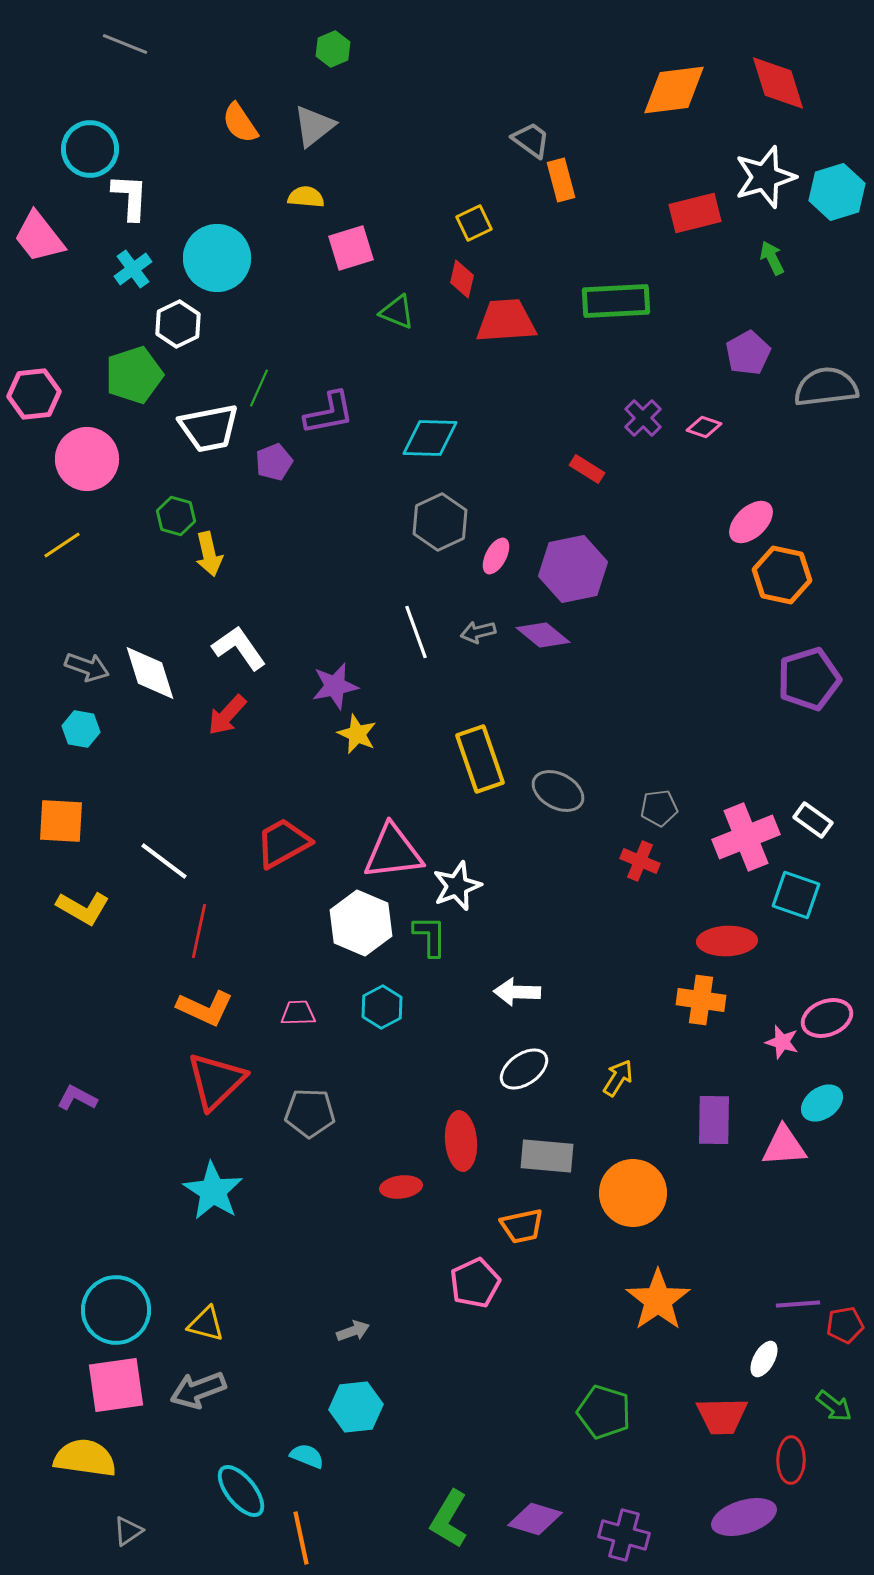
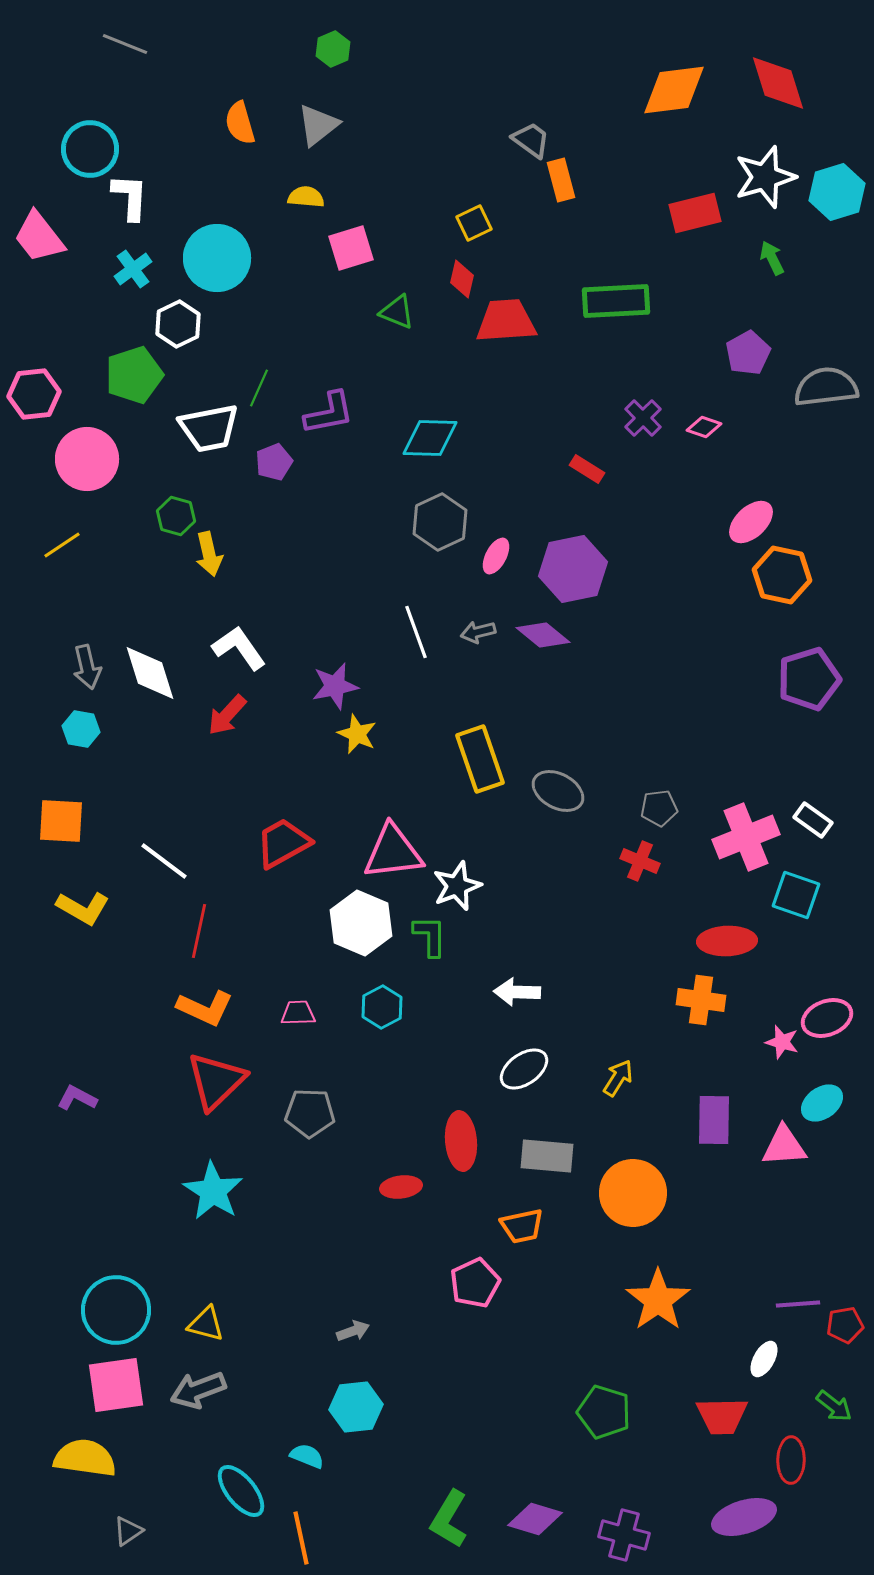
orange semicircle at (240, 123): rotated 18 degrees clockwise
gray triangle at (314, 126): moved 4 px right, 1 px up
gray arrow at (87, 667): rotated 57 degrees clockwise
